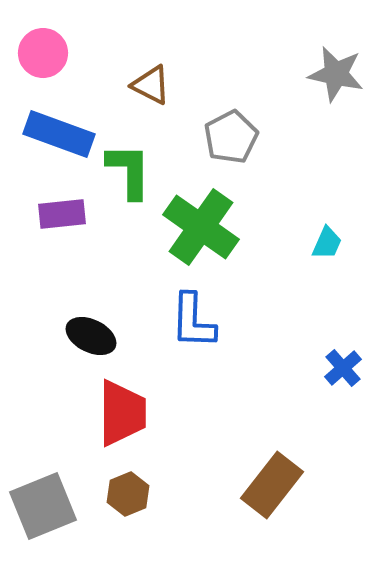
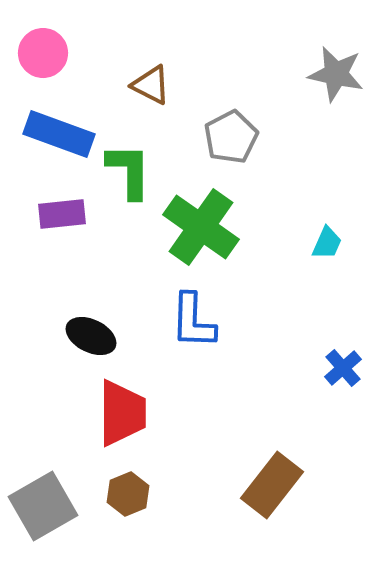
gray square: rotated 8 degrees counterclockwise
